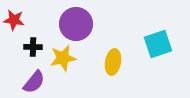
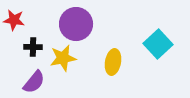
cyan square: rotated 24 degrees counterclockwise
